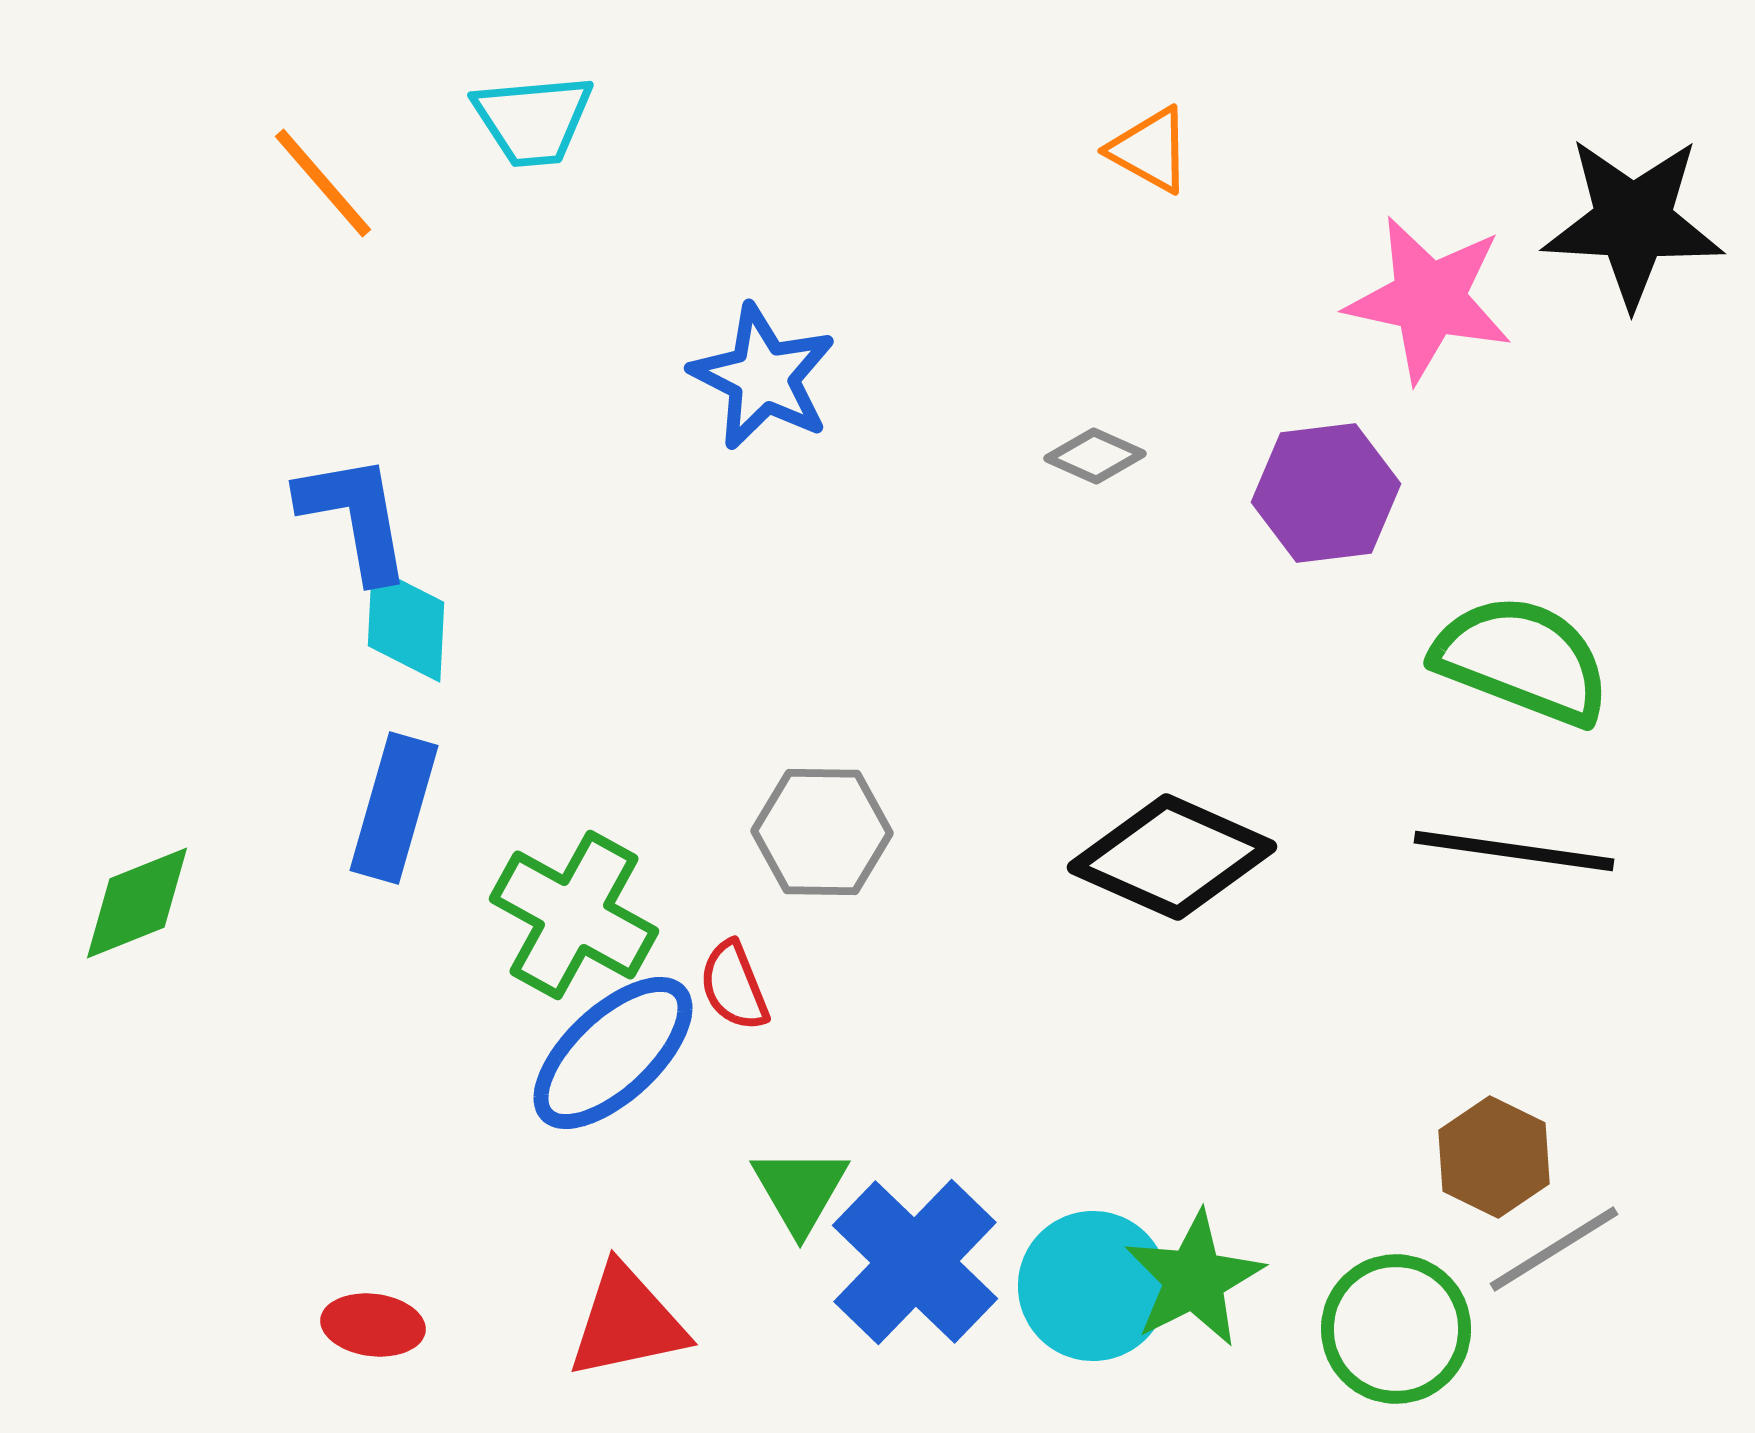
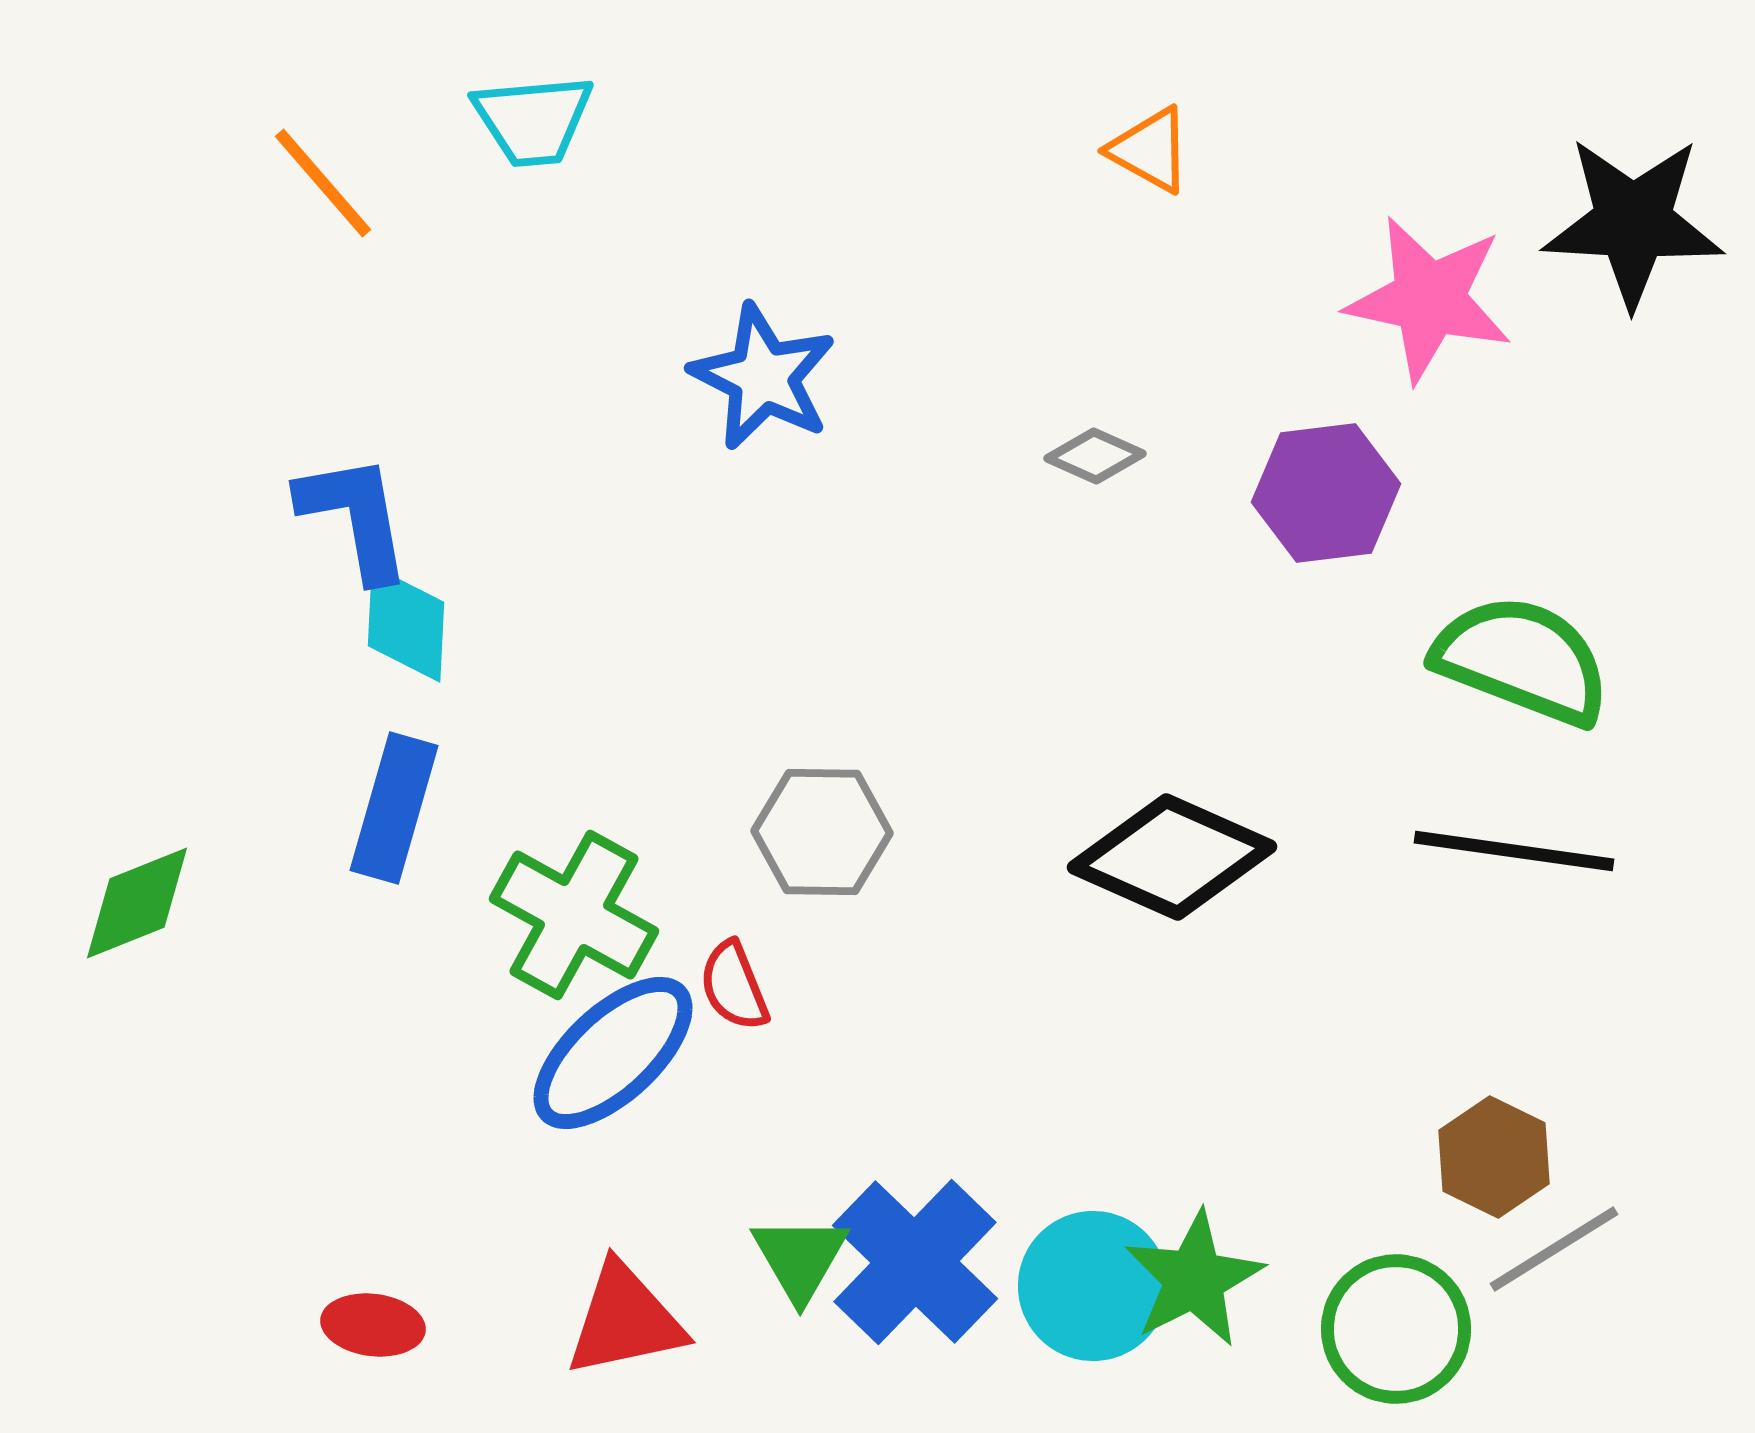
green triangle: moved 68 px down
red triangle: moved 2 px left, 2 px up
